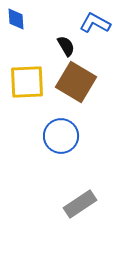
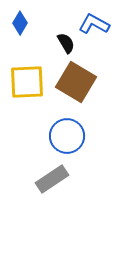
blue diamond: moved 4 px right, 4 px down; rotated 35 degrees clockwise
blue L-shape: moved 1 px left, 1 px down
black semicircle: moved 3 px up
blue circle: moved 6 px right
gray rectangle: moved 28 px left, 25 px up
